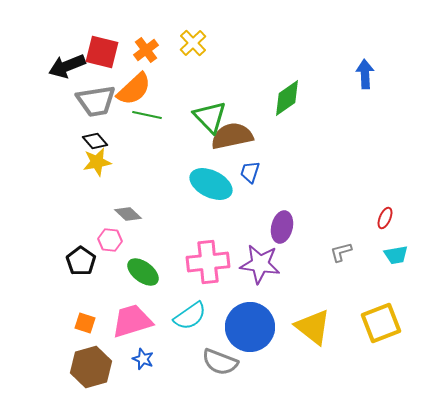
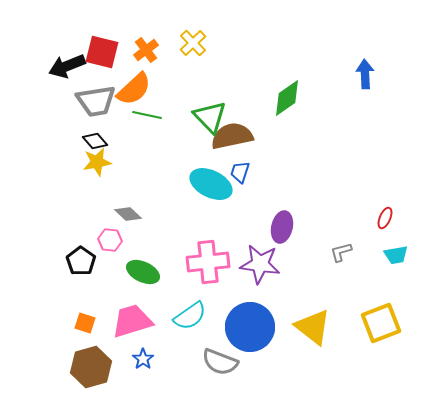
blue trapezoid: moved 10 px left
green ellipse: rotated 12 degrees counterclockwise
blue star: rotated 15 degrees clockwise
